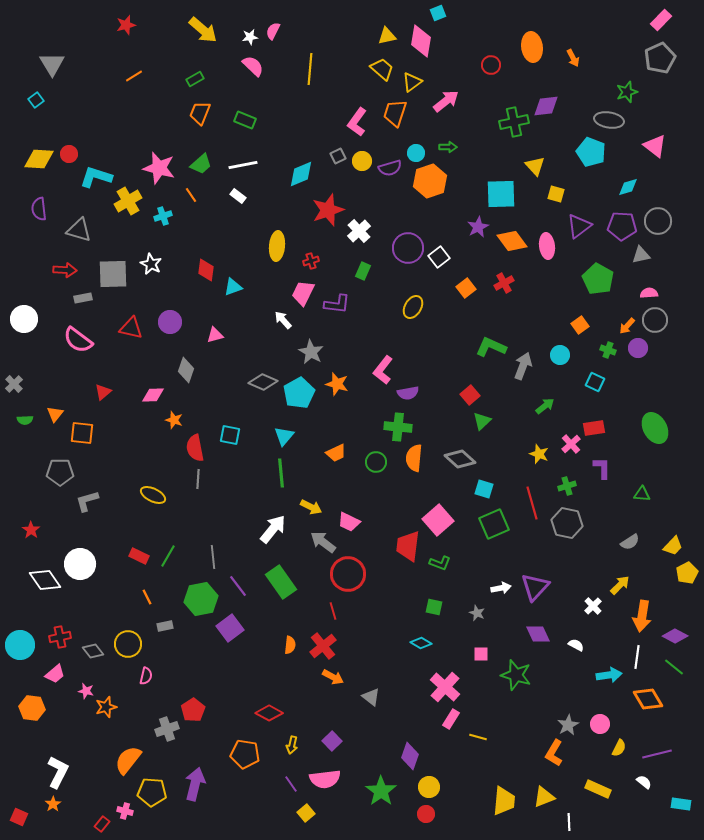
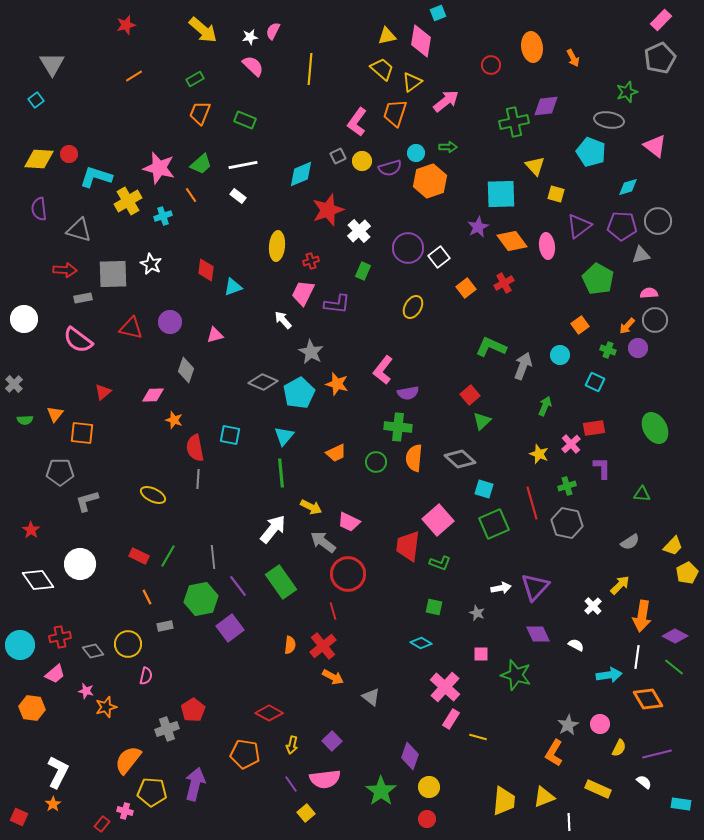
green arrow at (545, 406): rotated 30 degrees counterclockwise
white diamond at (45, 580): moved 7 px left
red circle at (426, 814): moved 1 px right, 5 px down
